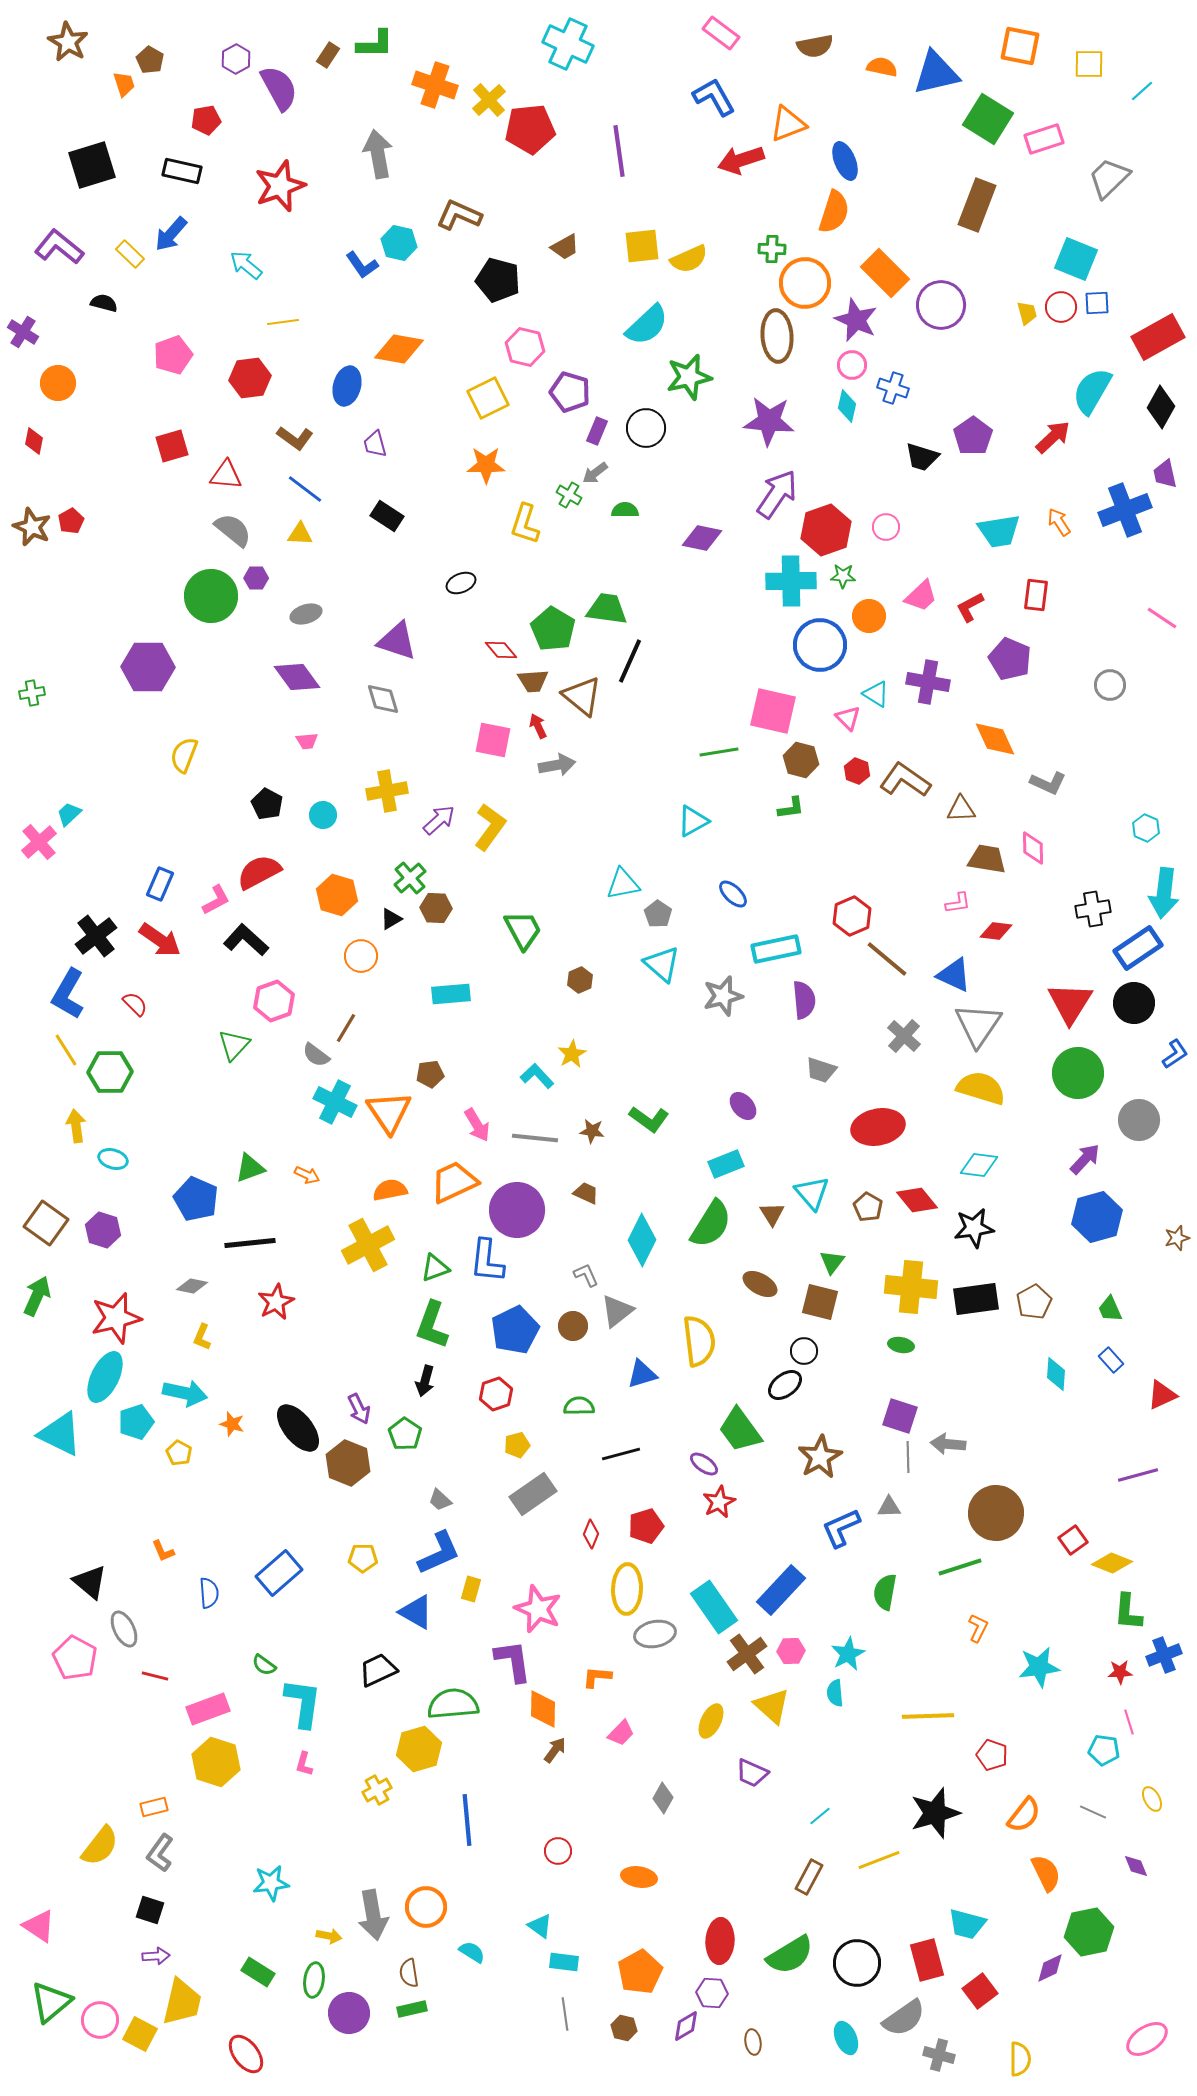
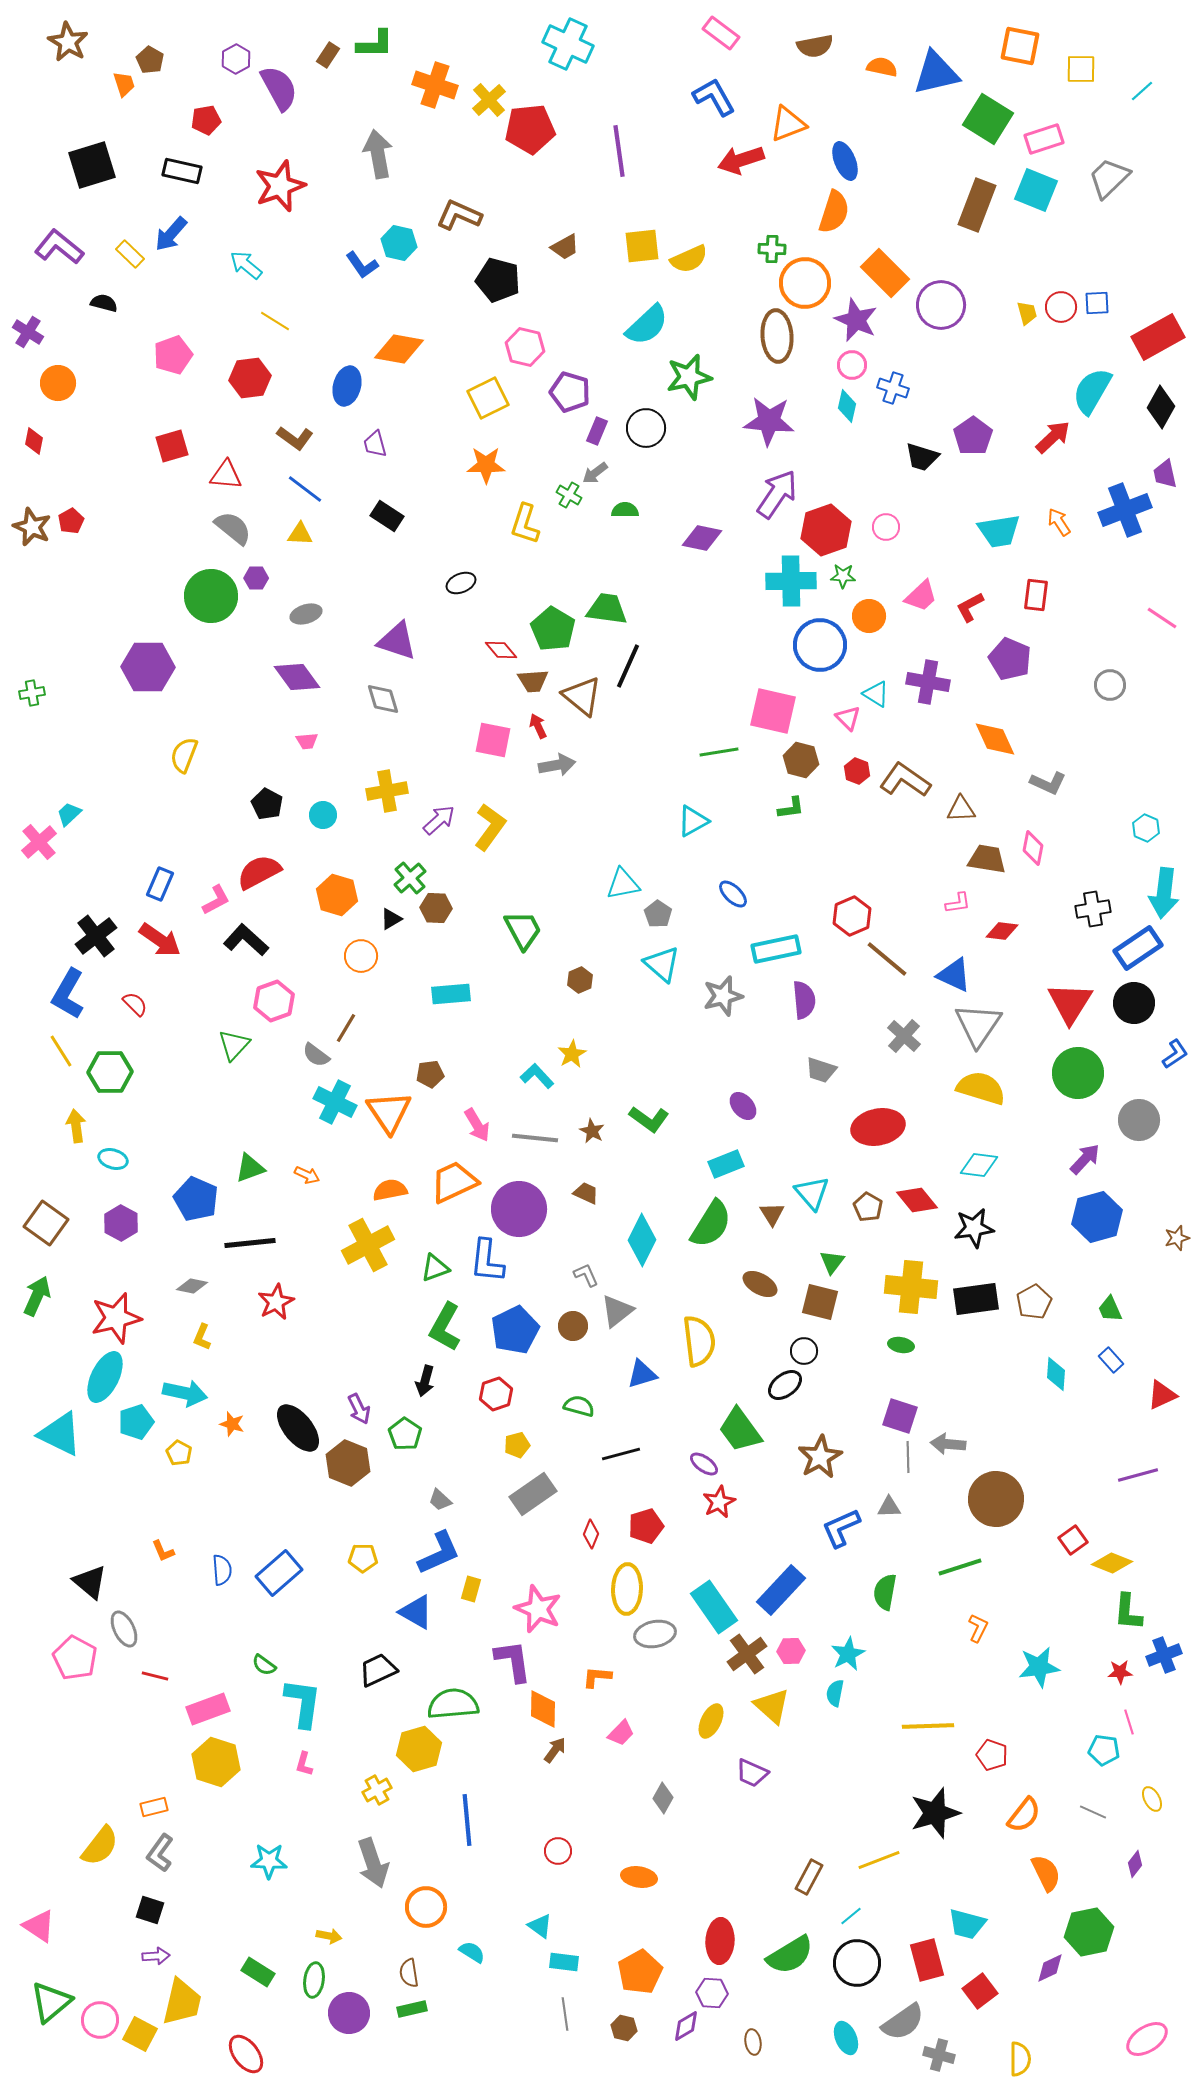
yellow square at (1089, 64): moved 8 px left, 5 px down
cyan square at (1076, 259): moved 40 px left, 69 px up
yellow line at (283, 322): moved 8 px left, 1 px up; rotated 40 degrees clockwise
purple cross at (23, 332): moved 5 px right
gray semicircle at (233, 530): moved 2 px up
black line at (630, 661): moved 2 px left, 5 px down
pink diamond at (1033, 848): rotated 12 degrees clockwise
red diamond at (996, 931): moved 6 px right
yellow line at (66, 1050): moved 5 px left, 1 px down
brown star at (592, 1131): rotated 20 degrees clockwise
purple circle at (517, 1210): moved 2 px right, 1 px up
purple hexagon at (103, 1230): moved 18 px right, 7 px up; rotated 12 degrees clockwise
green L-shape at (432, 1325): moved 13 px right, 2 px down; rotated 9 degrees clockwise
green semicircle at (579, 1406): rotated 16 degrees clockwise
brown circle at (996, 1513): moved 14 px up
blue semicircle at (209, 1593): moved 13 px right, 23 px up
cyan semicircle at (835, 1693): rotated 16 degrees clockwise
yellow line at (928, 1716): moved 10 px down
cyan line at (820, 1816): moved 31 px right, 100 px down
purple diamond at (1136, 1866): moved 1 px left, 2 px up; rotated 60 degrees clockwise
cyan star at (271, 1883): moved 2 px left, 22 px up; rotated 9 degrees clockwise
gray arrow at (373, 1915): moved 52 px up; rotated 9 degrees counterclockwise
gray semicircle at (904, 2018): moved 1 px left, 4 px down
